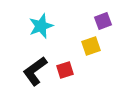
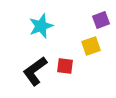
purple square: moved 2 px left, 1 px up
red square: moved 4 px up; rotated 24 degrees clockwise
